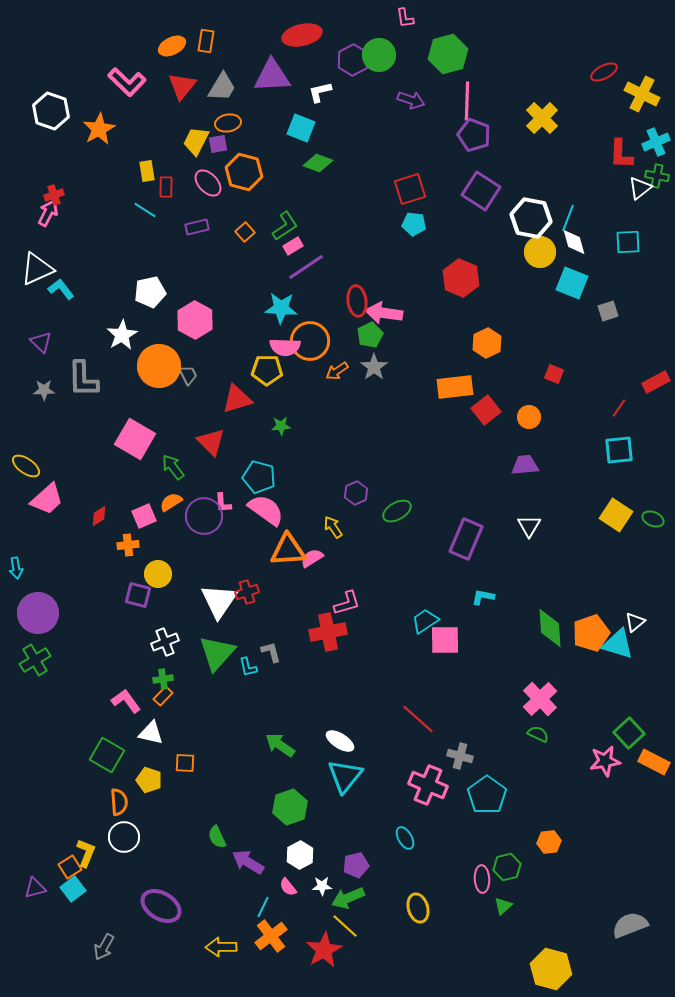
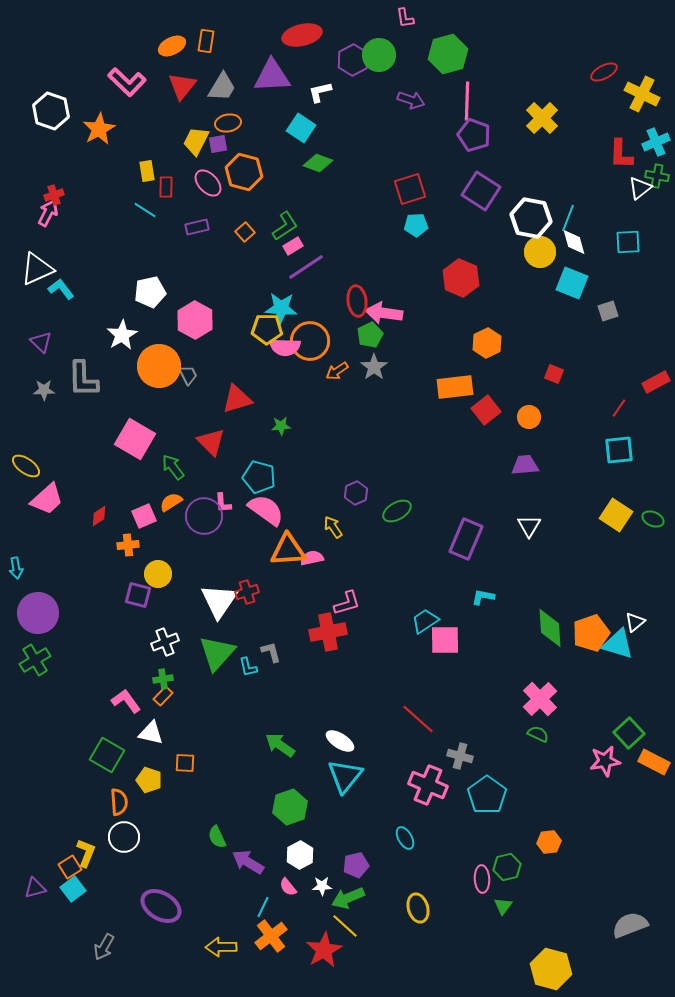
cyan square at (301, 128): rotated 12 degrees clockwise
cyan pentagon at (414, 224): moved 2 px right, 1 px down; rotated 10 degrees counterclockwise
yellow pentagon at (267, 370): moved 41 px up
pink semicircle at (312, 558): rotated 20 degrees clockwise
green triangle at (503, 906): rotated 12 degrees counterclockwise
